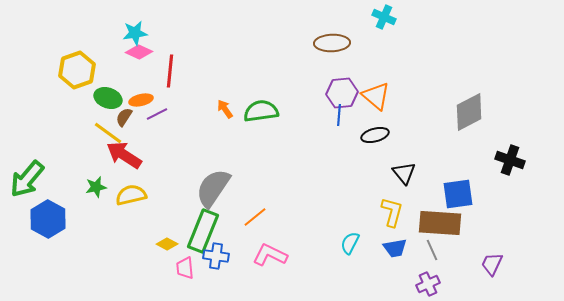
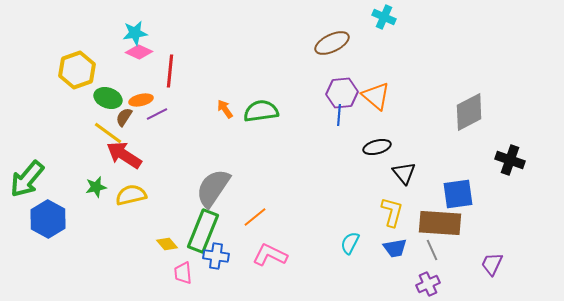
brown ellipse: rotated 24 degrees counterclockwise
black ellipse: moved 2 px right, 12 px down
yellow diamond: rotated 20 degrees clockwise
pink trapezoid: moved 2 px left, 5 px down
